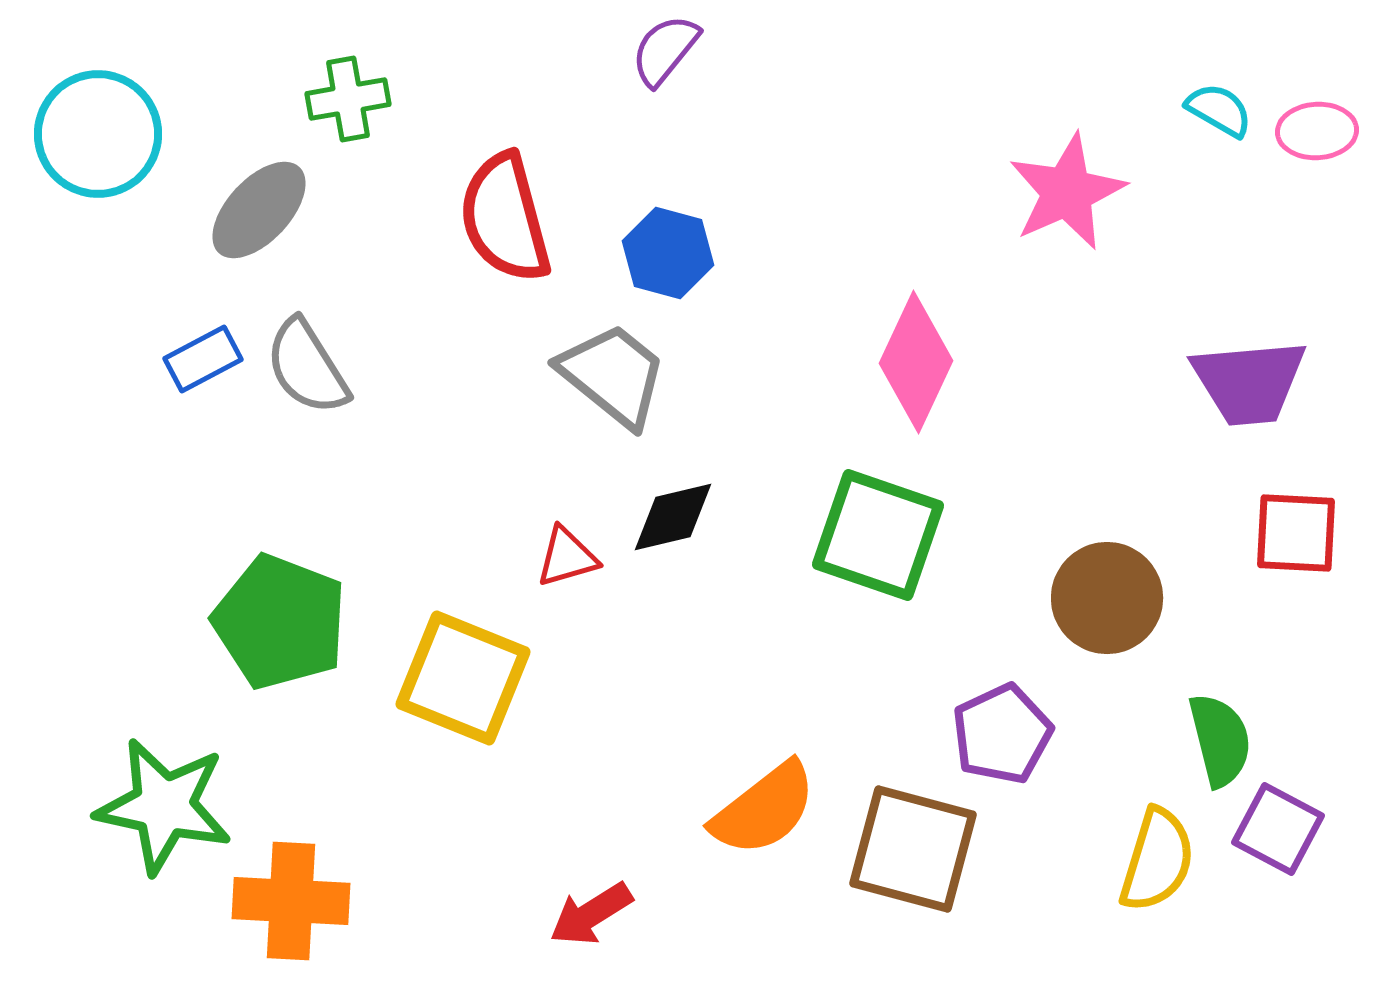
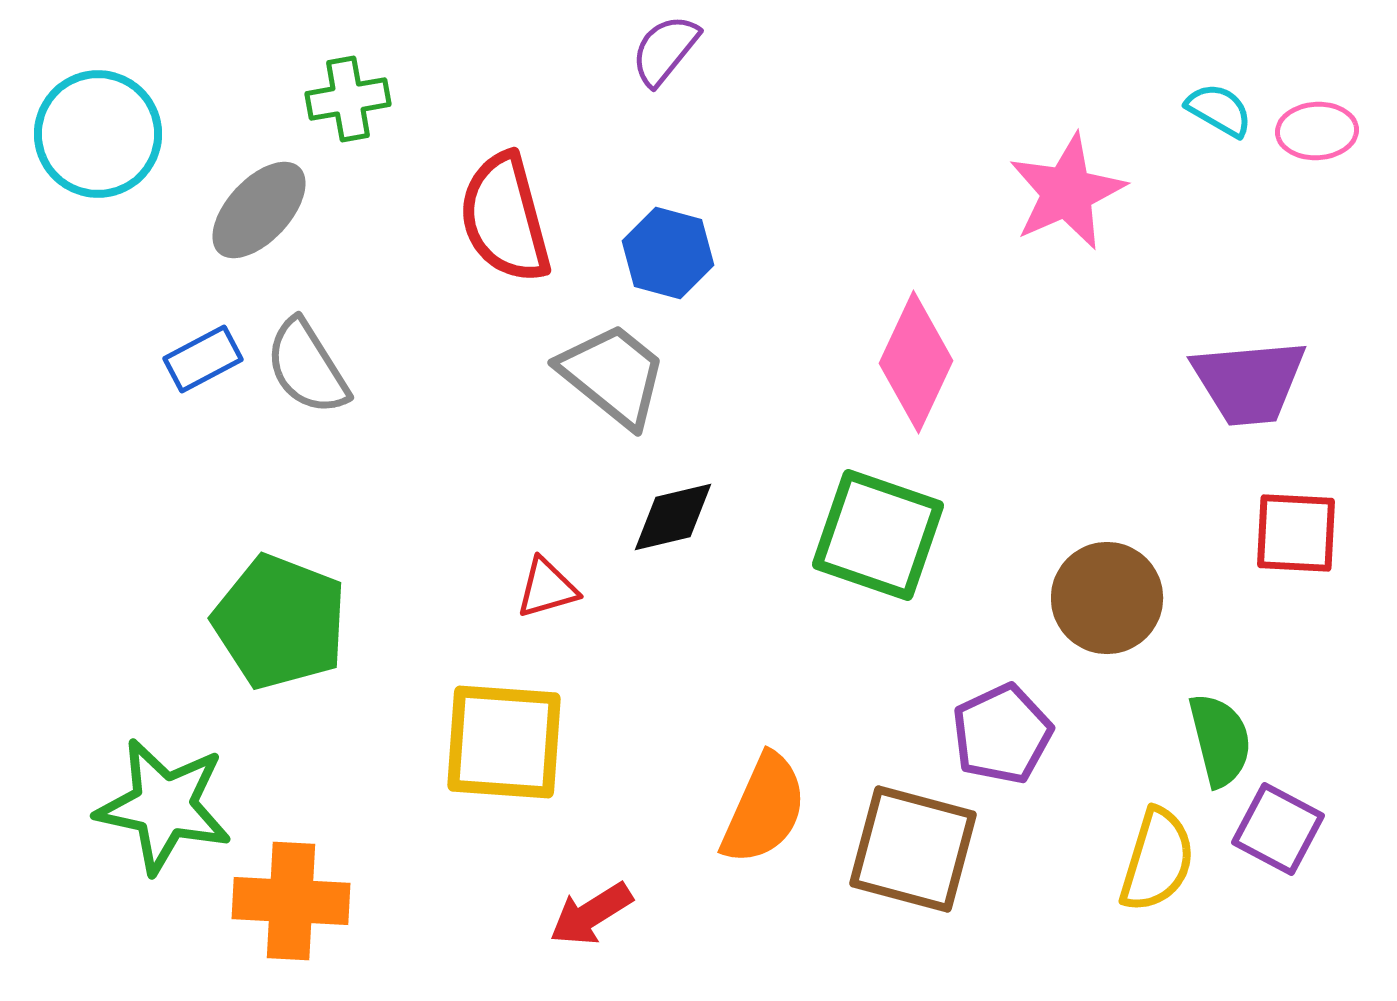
red triangle: moved 20 px left, 31 px down
yellow square: moved 41 px right, 64 px down; rotated 18 degrees counterclockwise
orange semicircle: rotated 28 degrees counterclockwise
